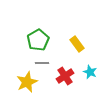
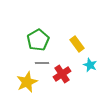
cyan star: moved 7 px up
red cross: moved 3 px left, 2 px up
